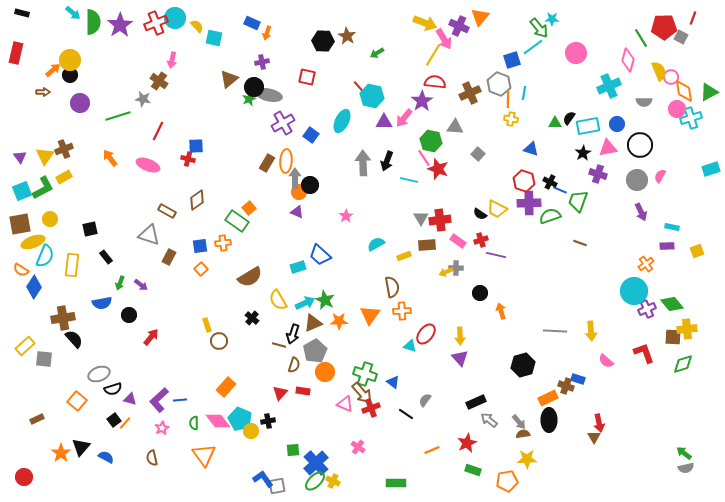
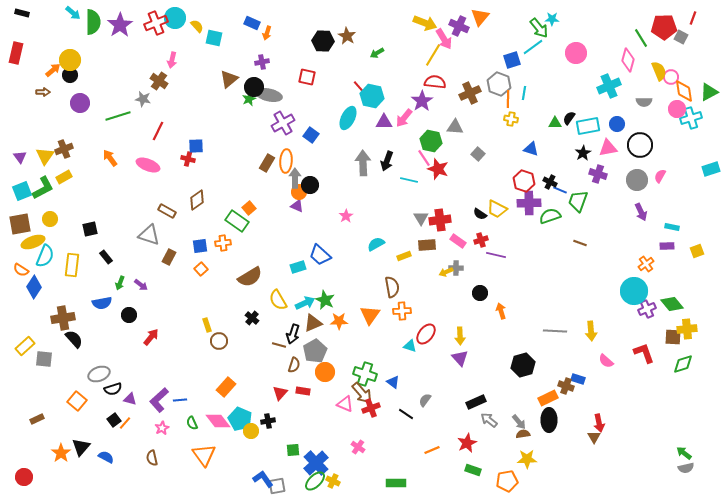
cyan ellipse at (342, 121): moved 6 px right, 3 px up
purple triangle at (297, 212): moved 6 px up
green semicircle at (194, 423): moved 2 px left; rotated 24 degrees counterclockwise
